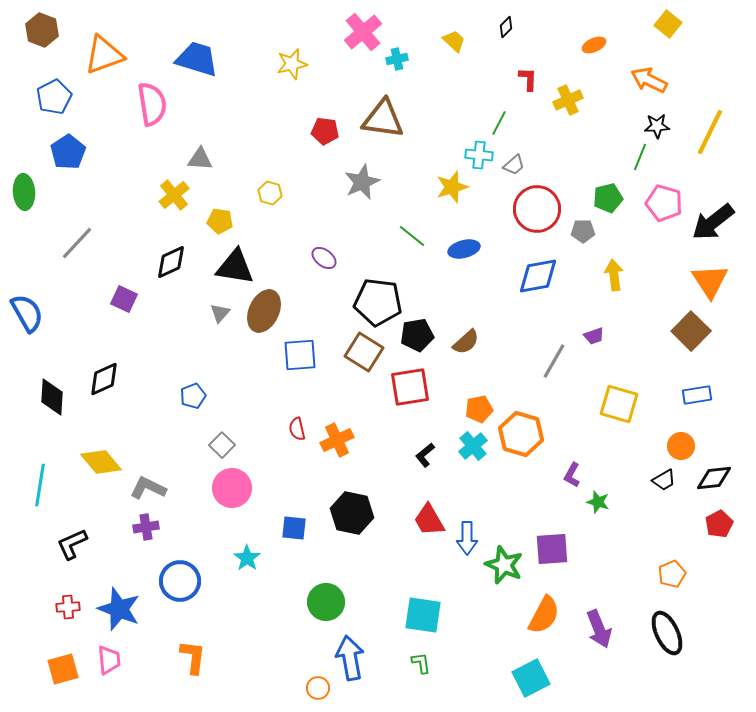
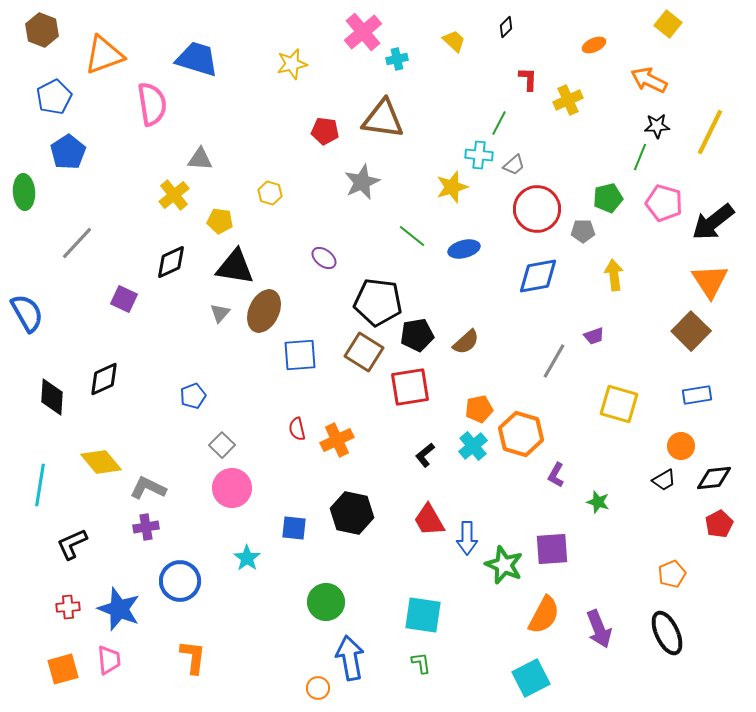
purple L-shape at (572, 475): moved 16 px left
